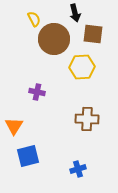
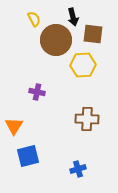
black arrow: moved 2 px left, 4 px down
brown circle: moved 2 px right, 1 px down
yellow hexagon: moved 1 px right, 2 px up
